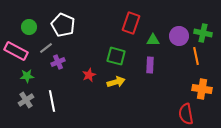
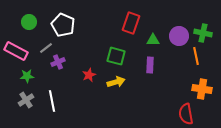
green circle: moved 5 px up
